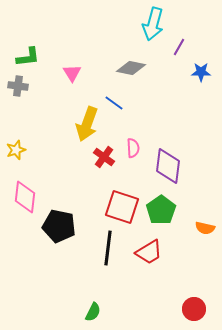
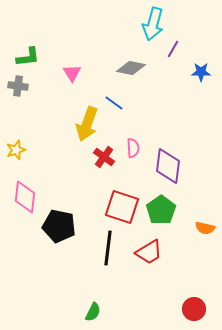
purple line: moved 6 px left, 2 px down
